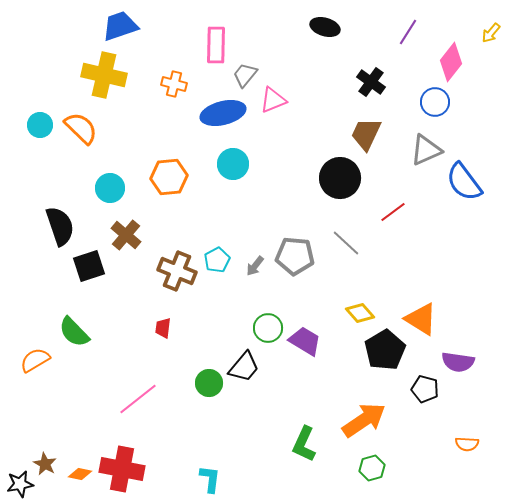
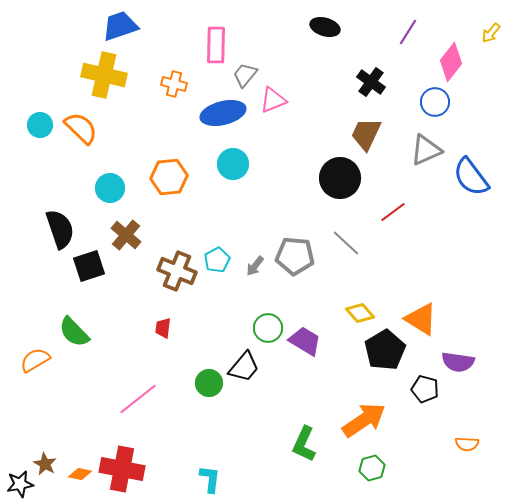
blue semicircle at (464, 182): moved 7 px right, 5 px up
black semicircle at (60, 226): moved 3 px down
